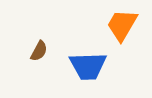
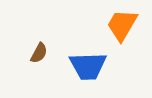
brown semicircle: moved 2 px down
